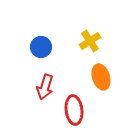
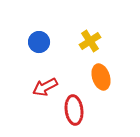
blue circle: moved 2 px left, 5 px up
red arrow: rotated 45 degrees clockwise
